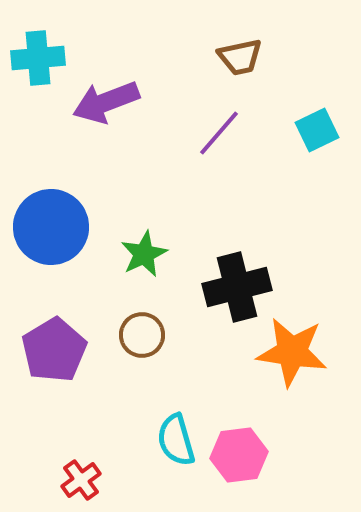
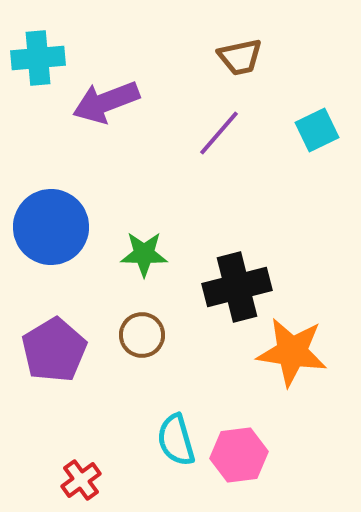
green star: rotated 27 degrees clockwise
